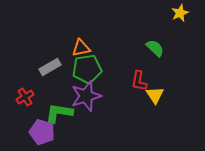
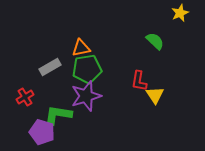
green semicircle: moved 7 px up
green L-shape: moved 1 px left, 2 px down
